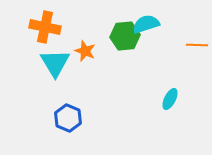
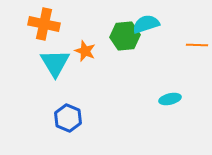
orange cross: moved 1 px left, 3 px up
cyan ellipse: rotated 50 degrees clockwise
